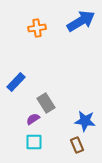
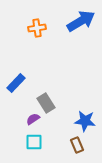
blue rectangle: moved 1 px down
